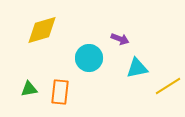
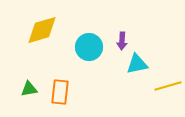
purple arrow: moved 2 px right, 2 px down; rotated 72 degrees clockwise
cyan circle: moved 11 px up
cyan triangle: moved 4 px up
yellow line: rotated 16 degrees clockwise
